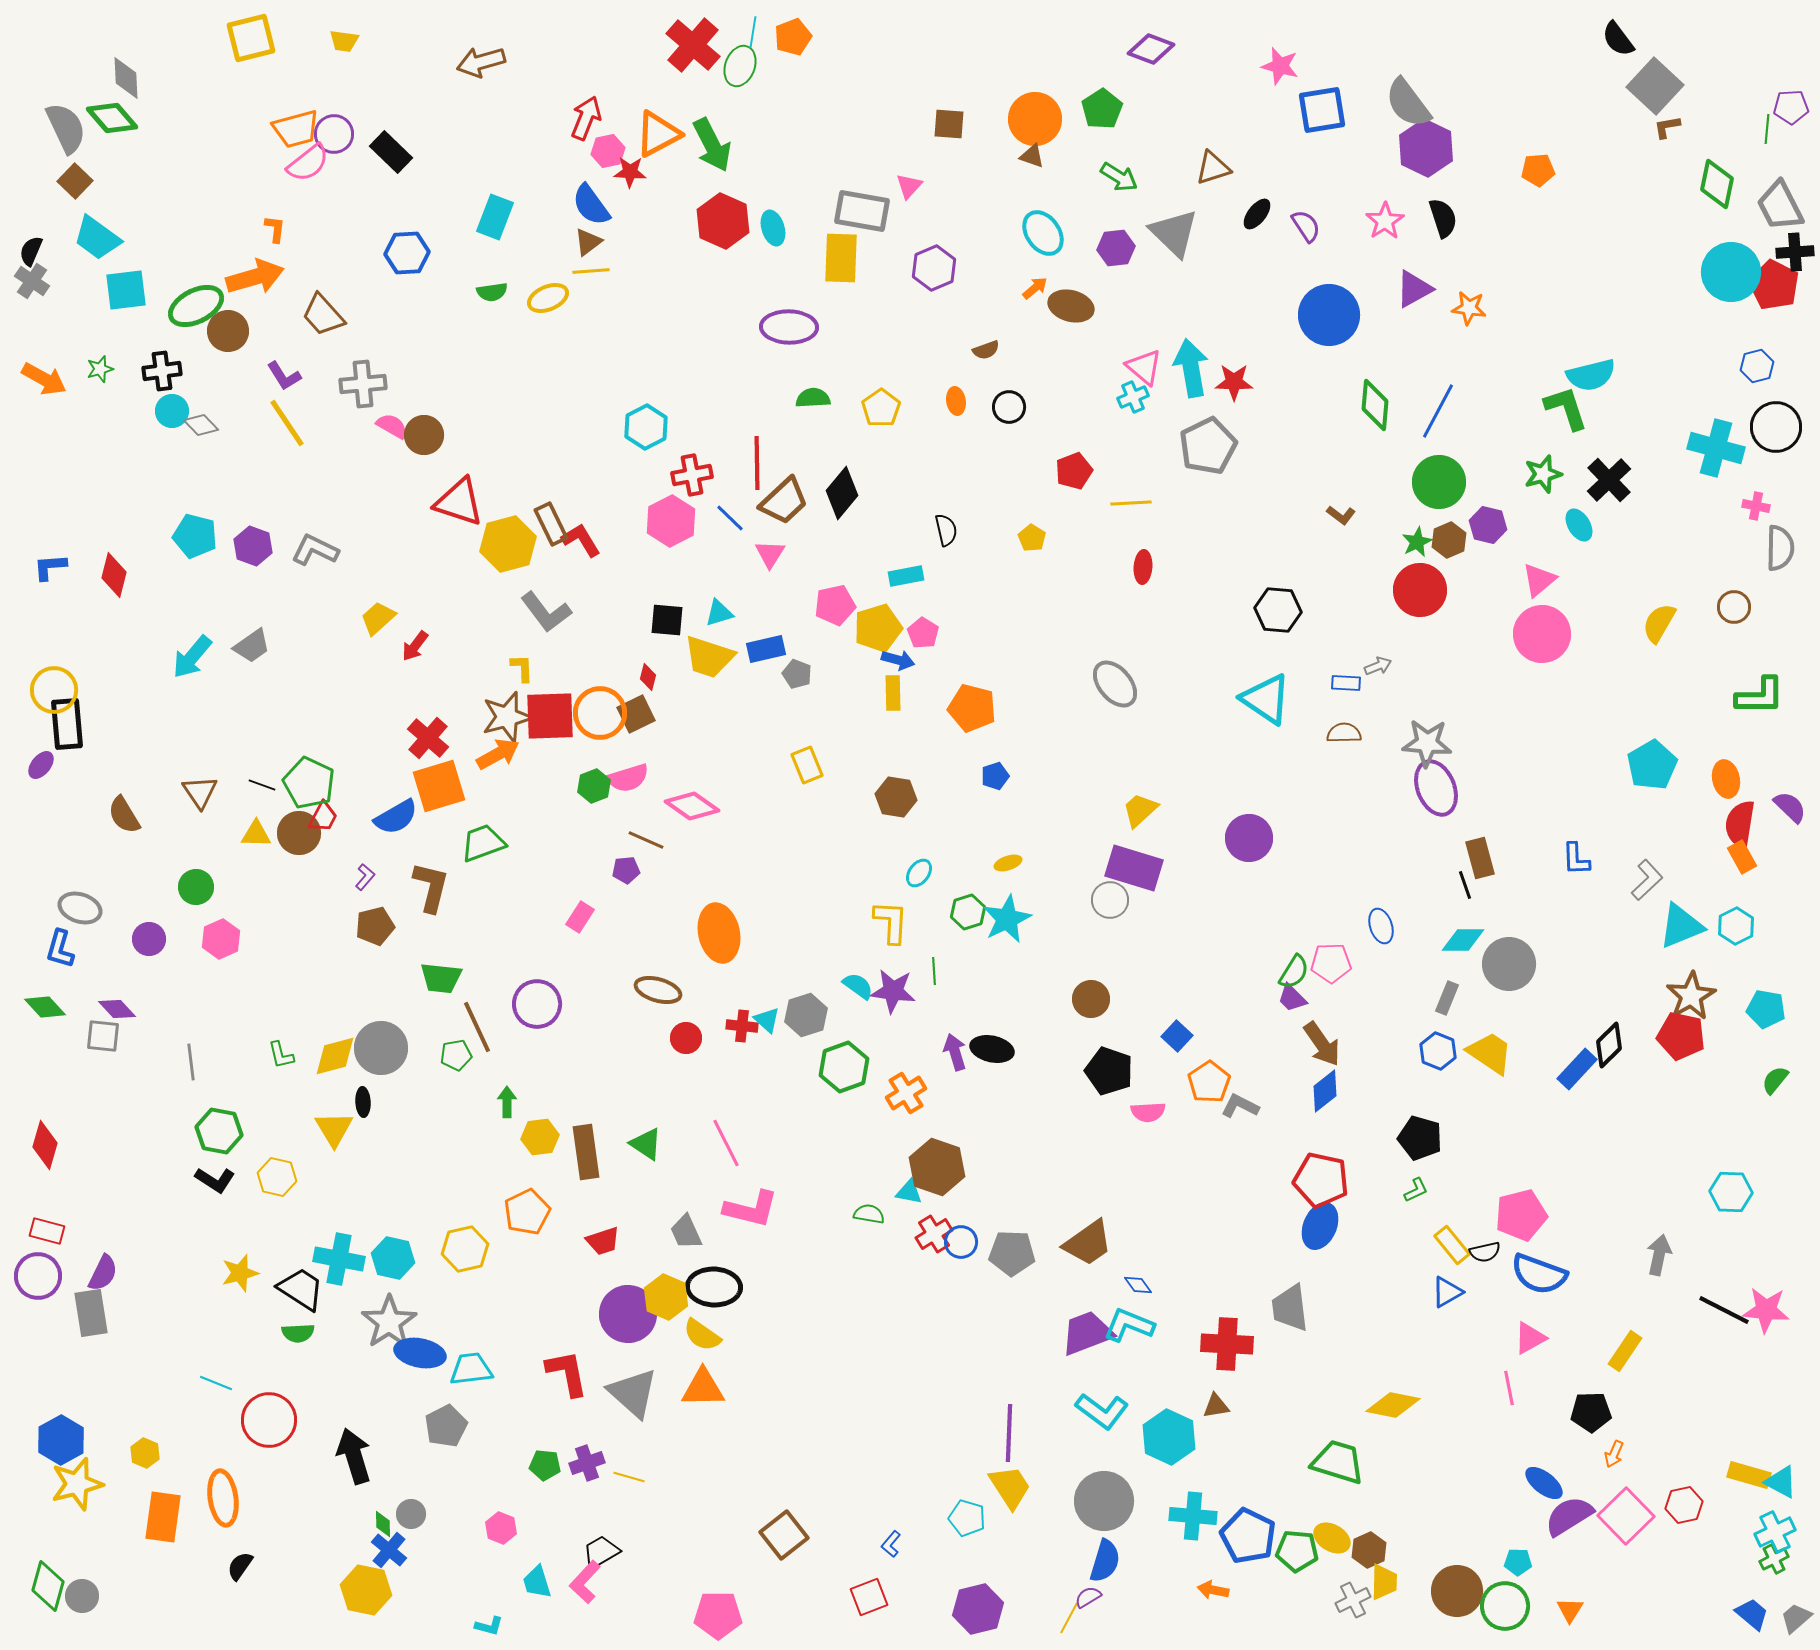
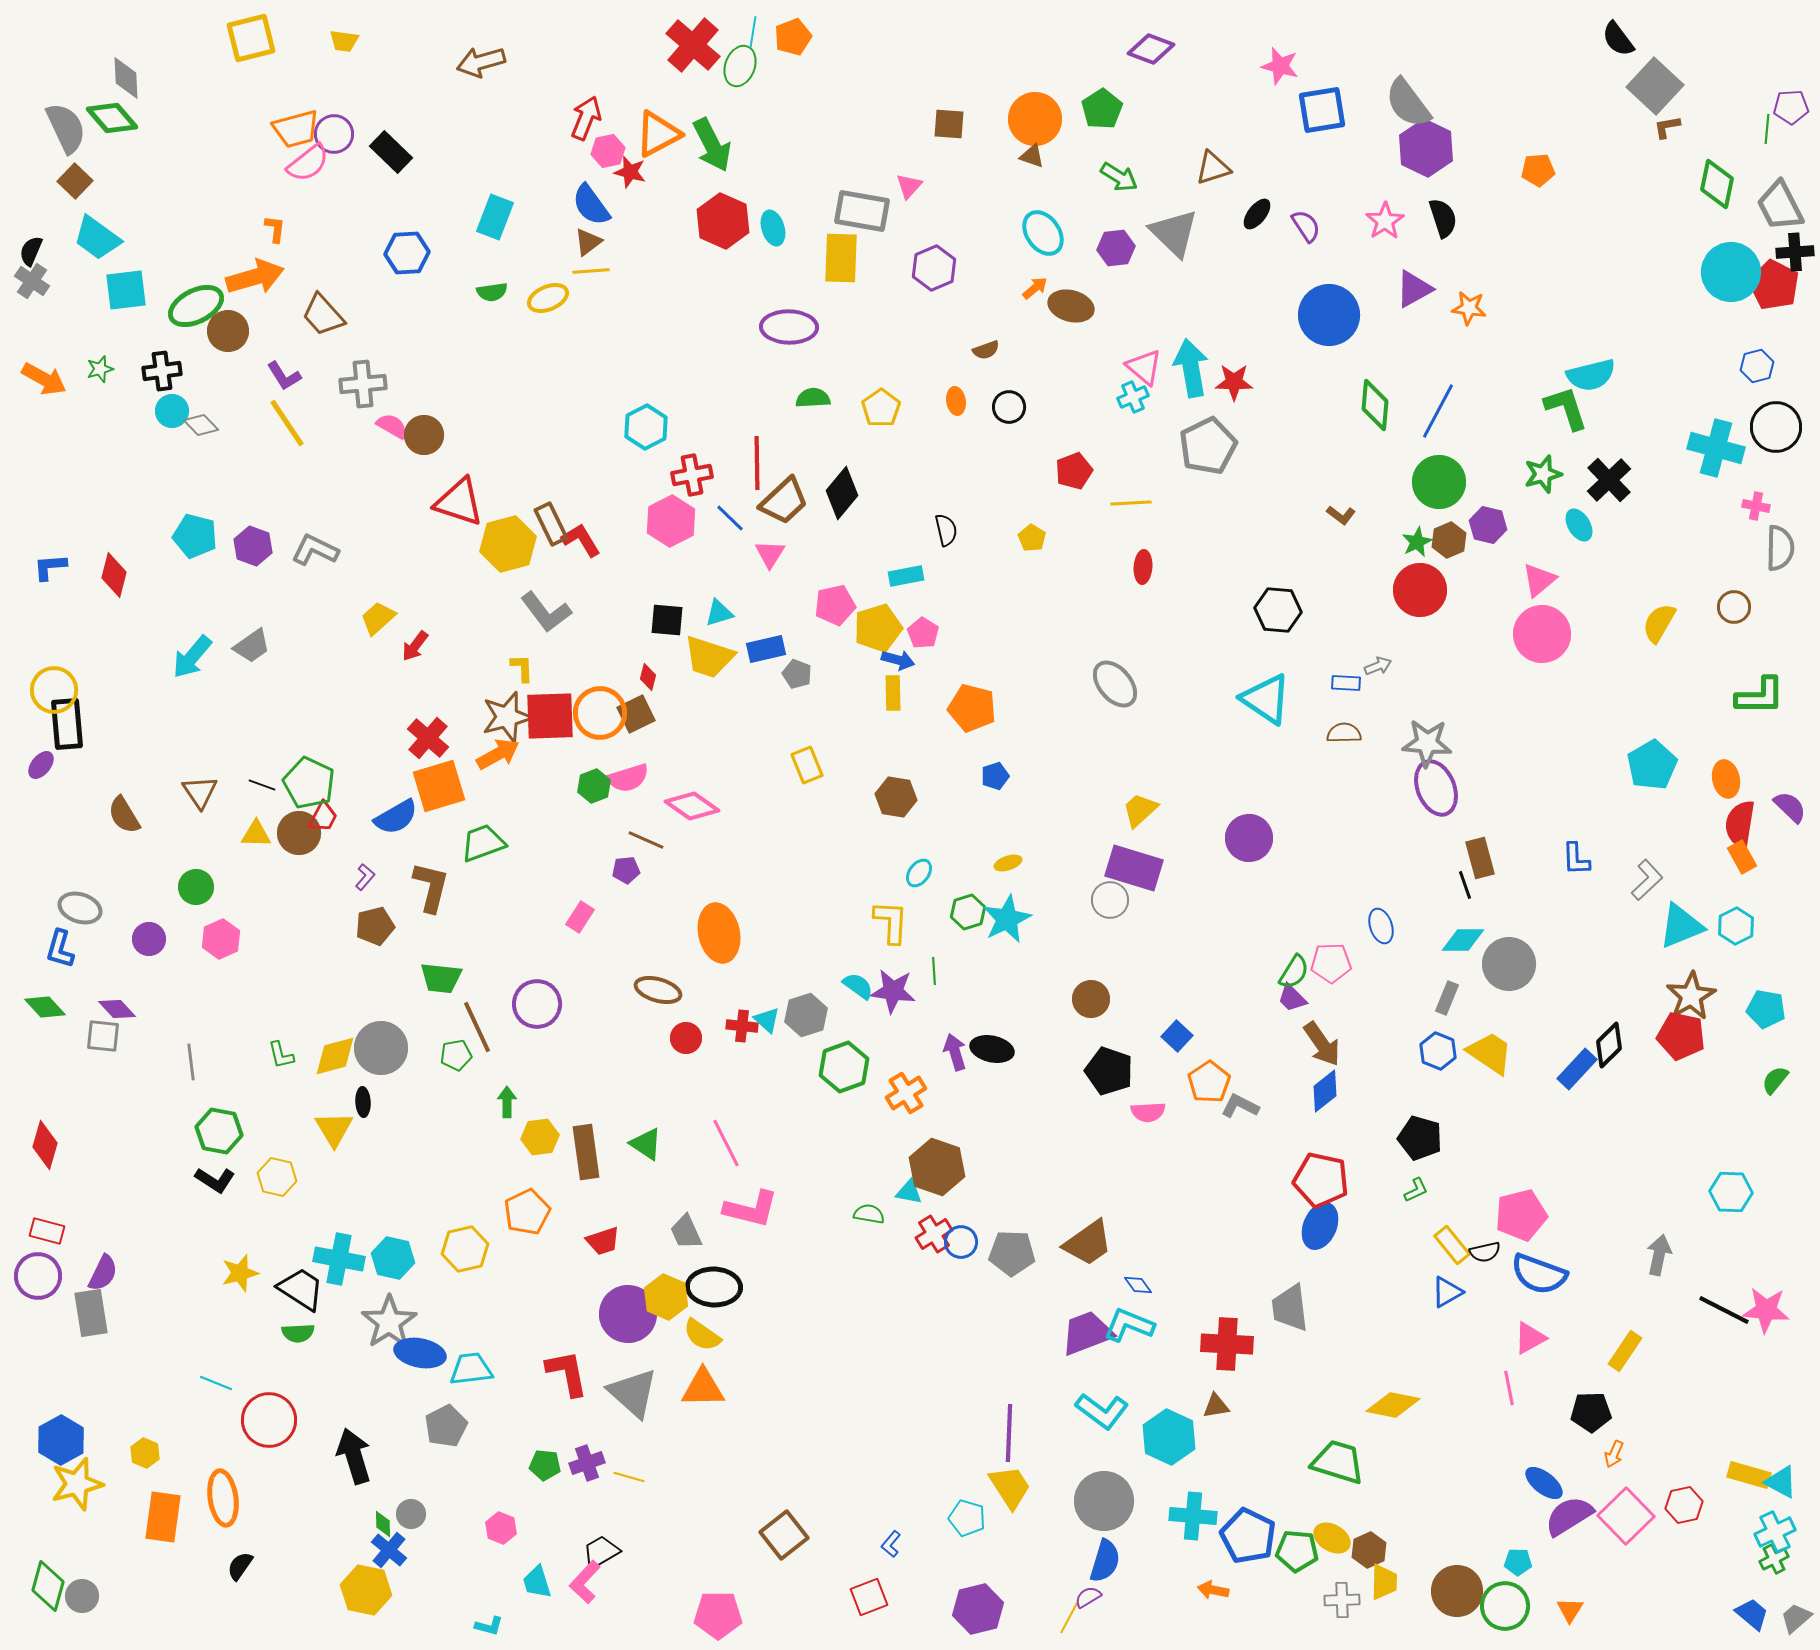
red star at (630, 172): rotated 12 degrees clockwise
gray cross at (1353, 1600): moved 11 px left; rotated 24 degrees clockwise
